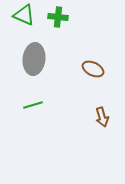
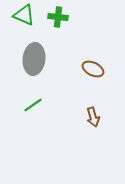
green line: rotated 18 degrees counterclockwise
brown arrow: moved 9 px left
